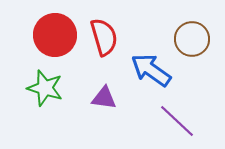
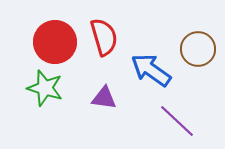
red circle: moved 7 px down
brown circle: moved 6 px right, 10 px down
